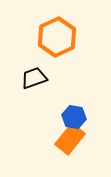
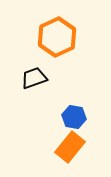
orange rectangle: moved 8 px down
